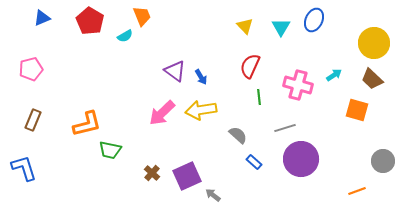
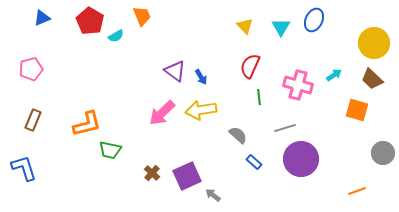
cyan semicircle: moved 9 px left
gray circle: moved 8 px up
